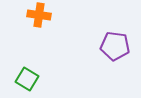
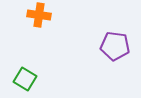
green square: moved 2 px left
